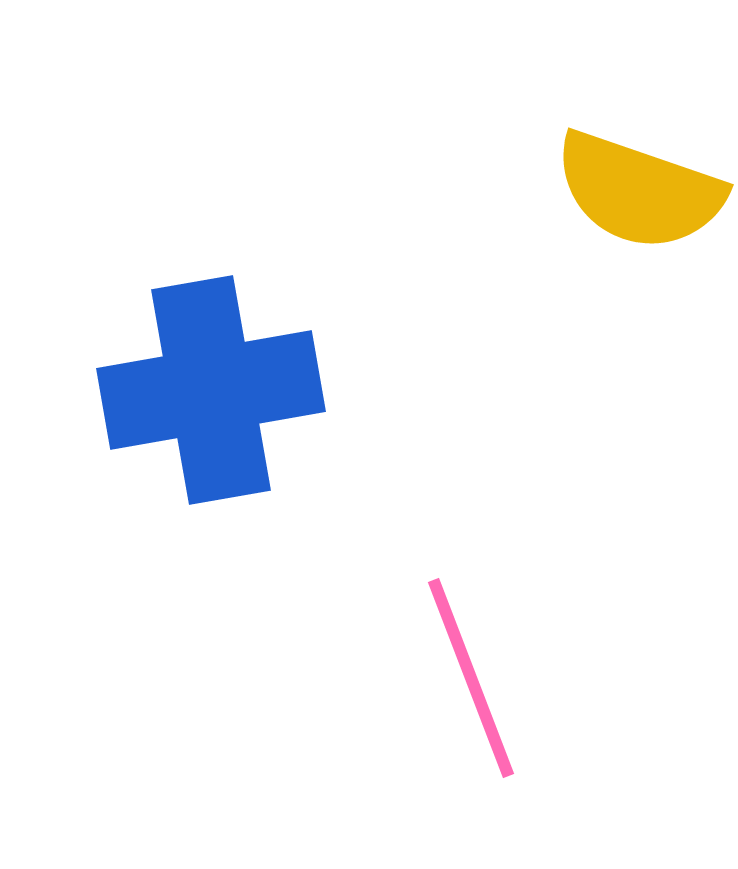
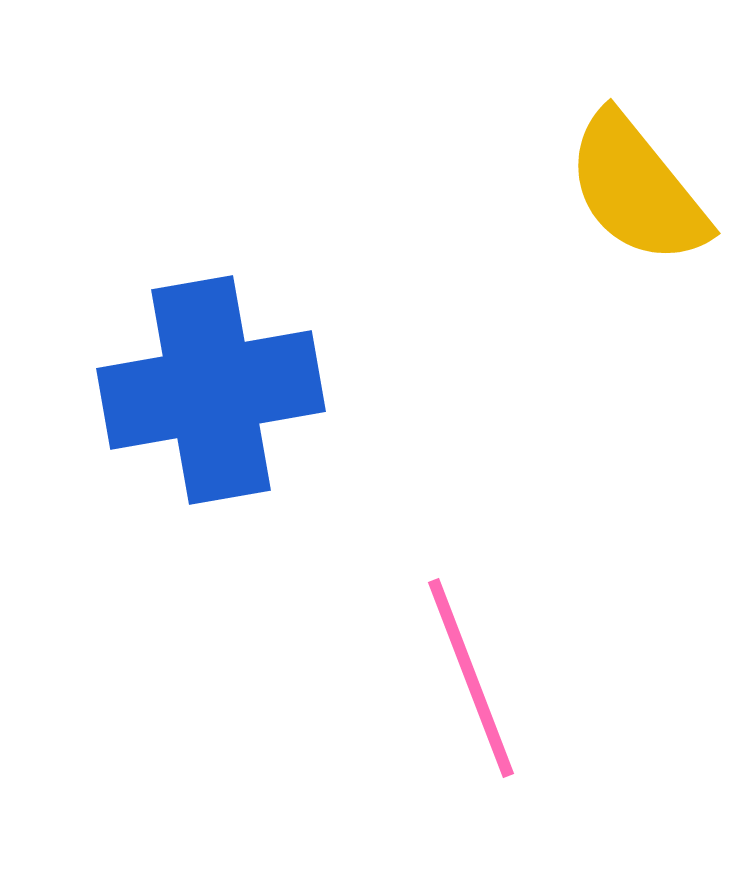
yellow semicircle: moved 2 px left, 2 px up; rotated 32 degrees clockwise
